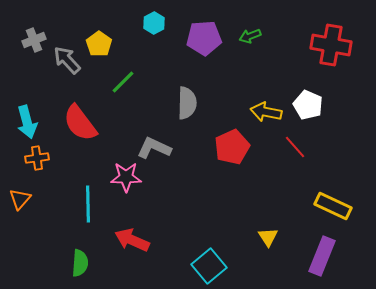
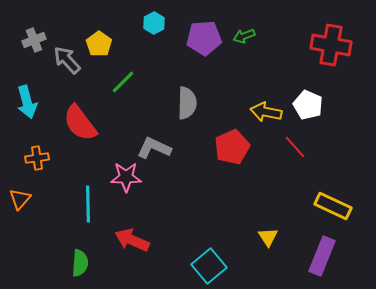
green arrow: moved 6 px left
cyan arrow: moved 20 px up
